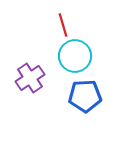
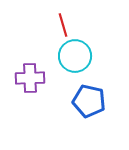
purple cross: rotated 32 degrees clockwise
blue pentagon: moved 4 px right, 5 px down; rotated 16 degrees clockwise
